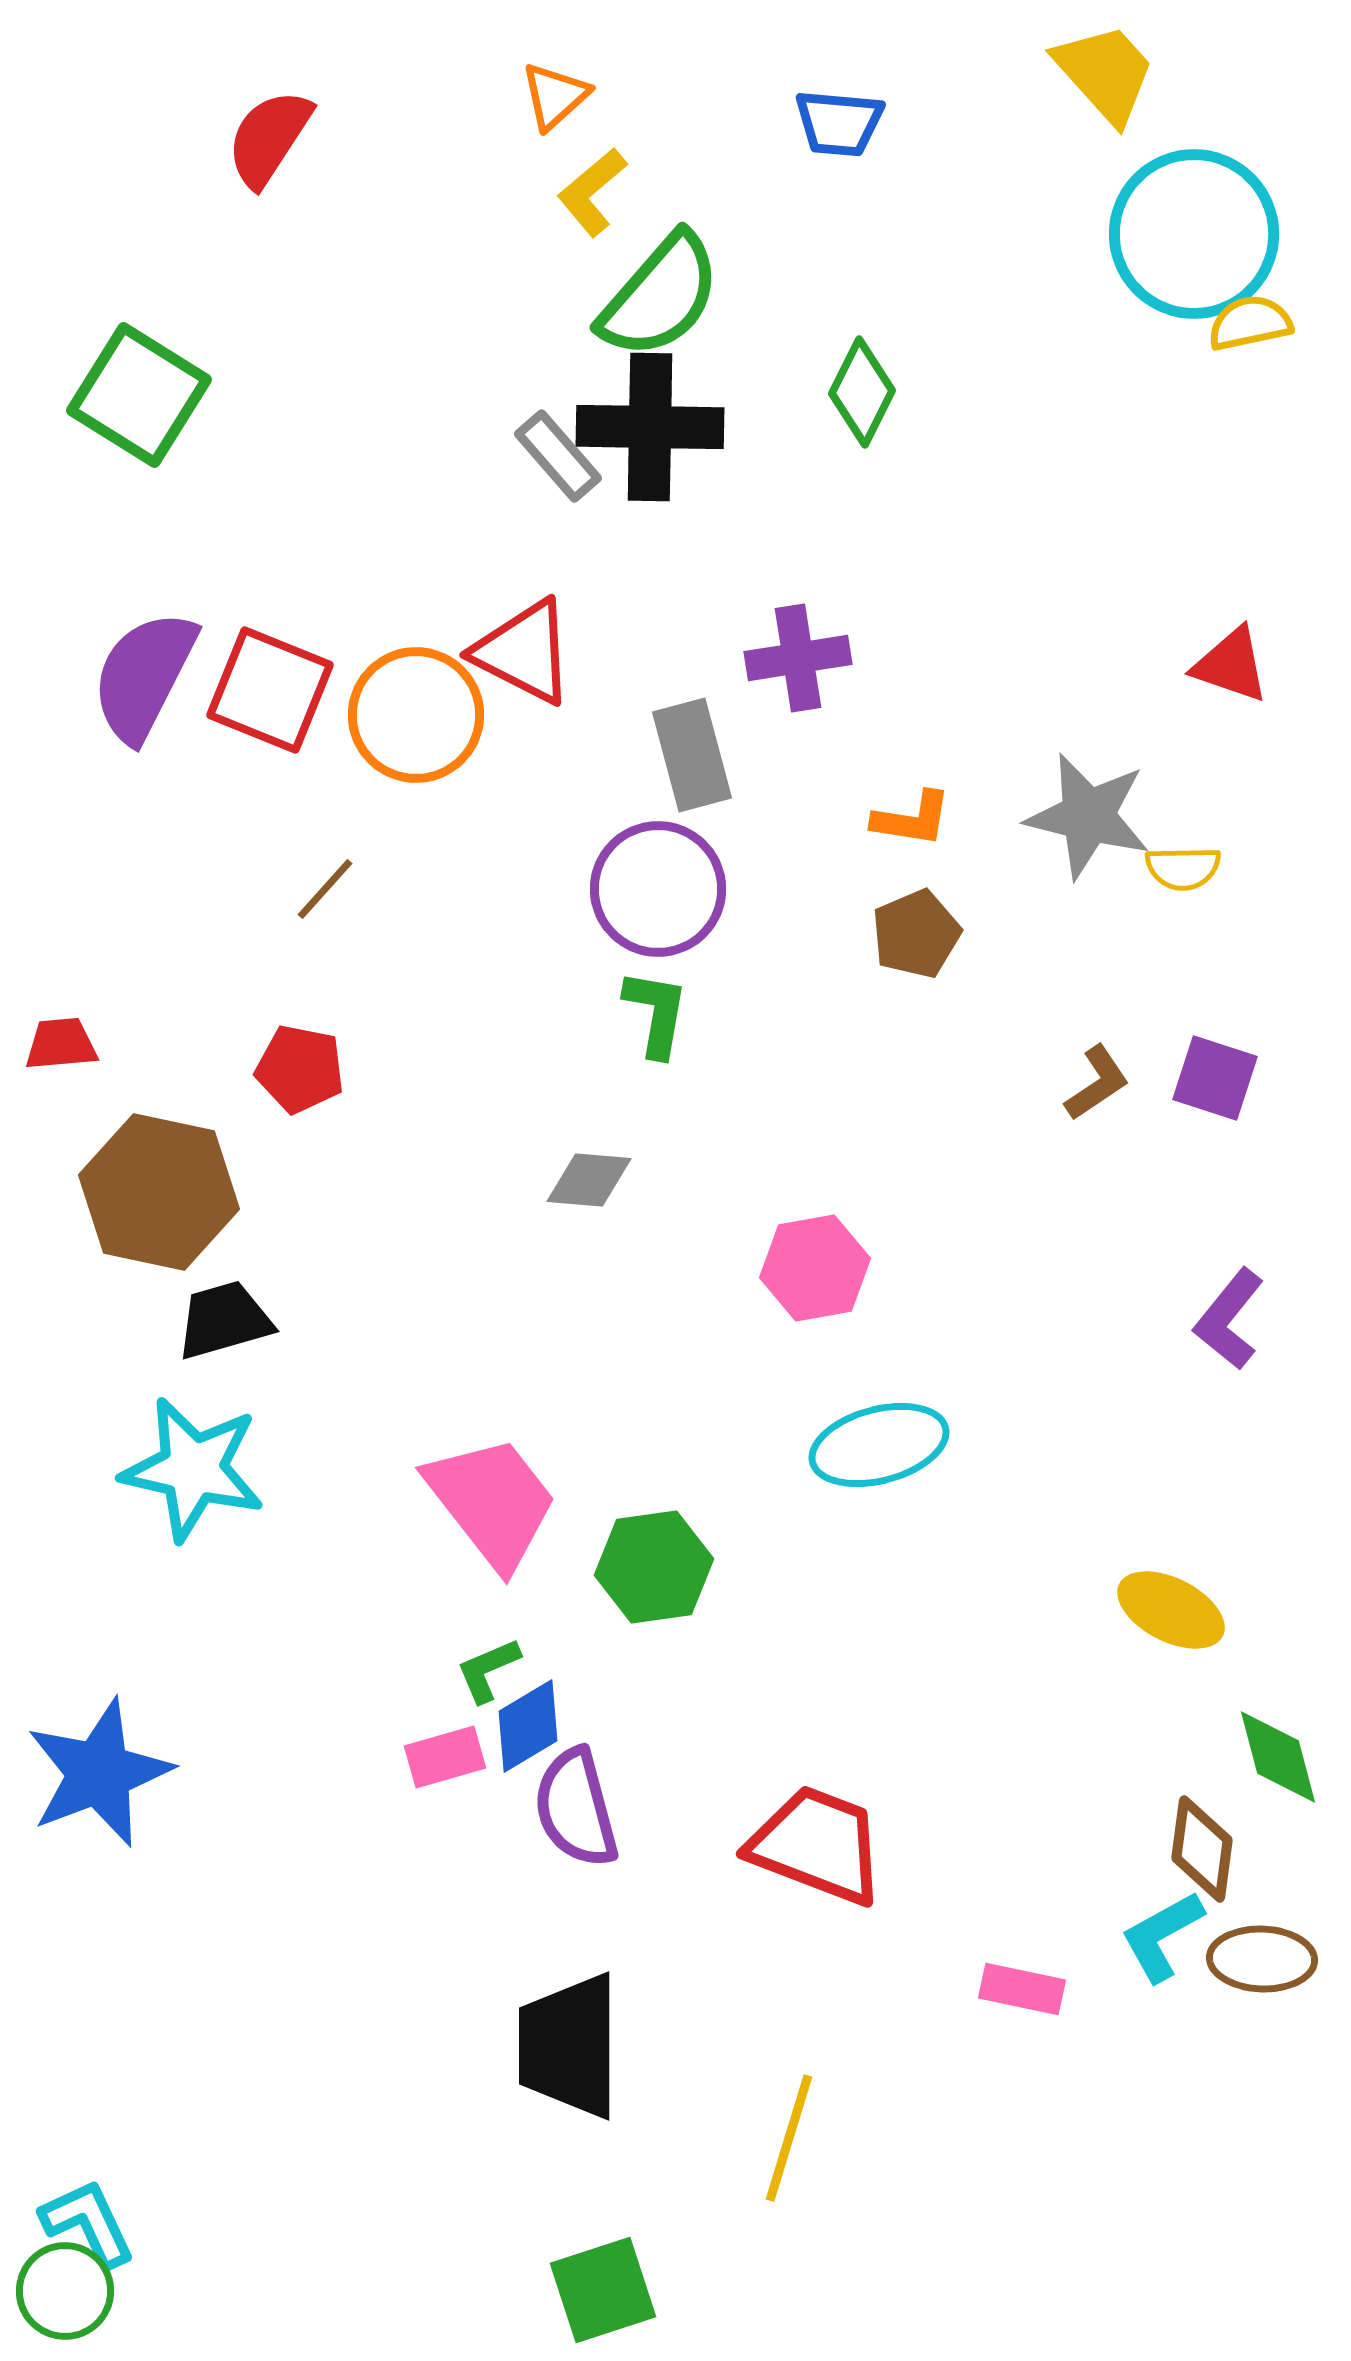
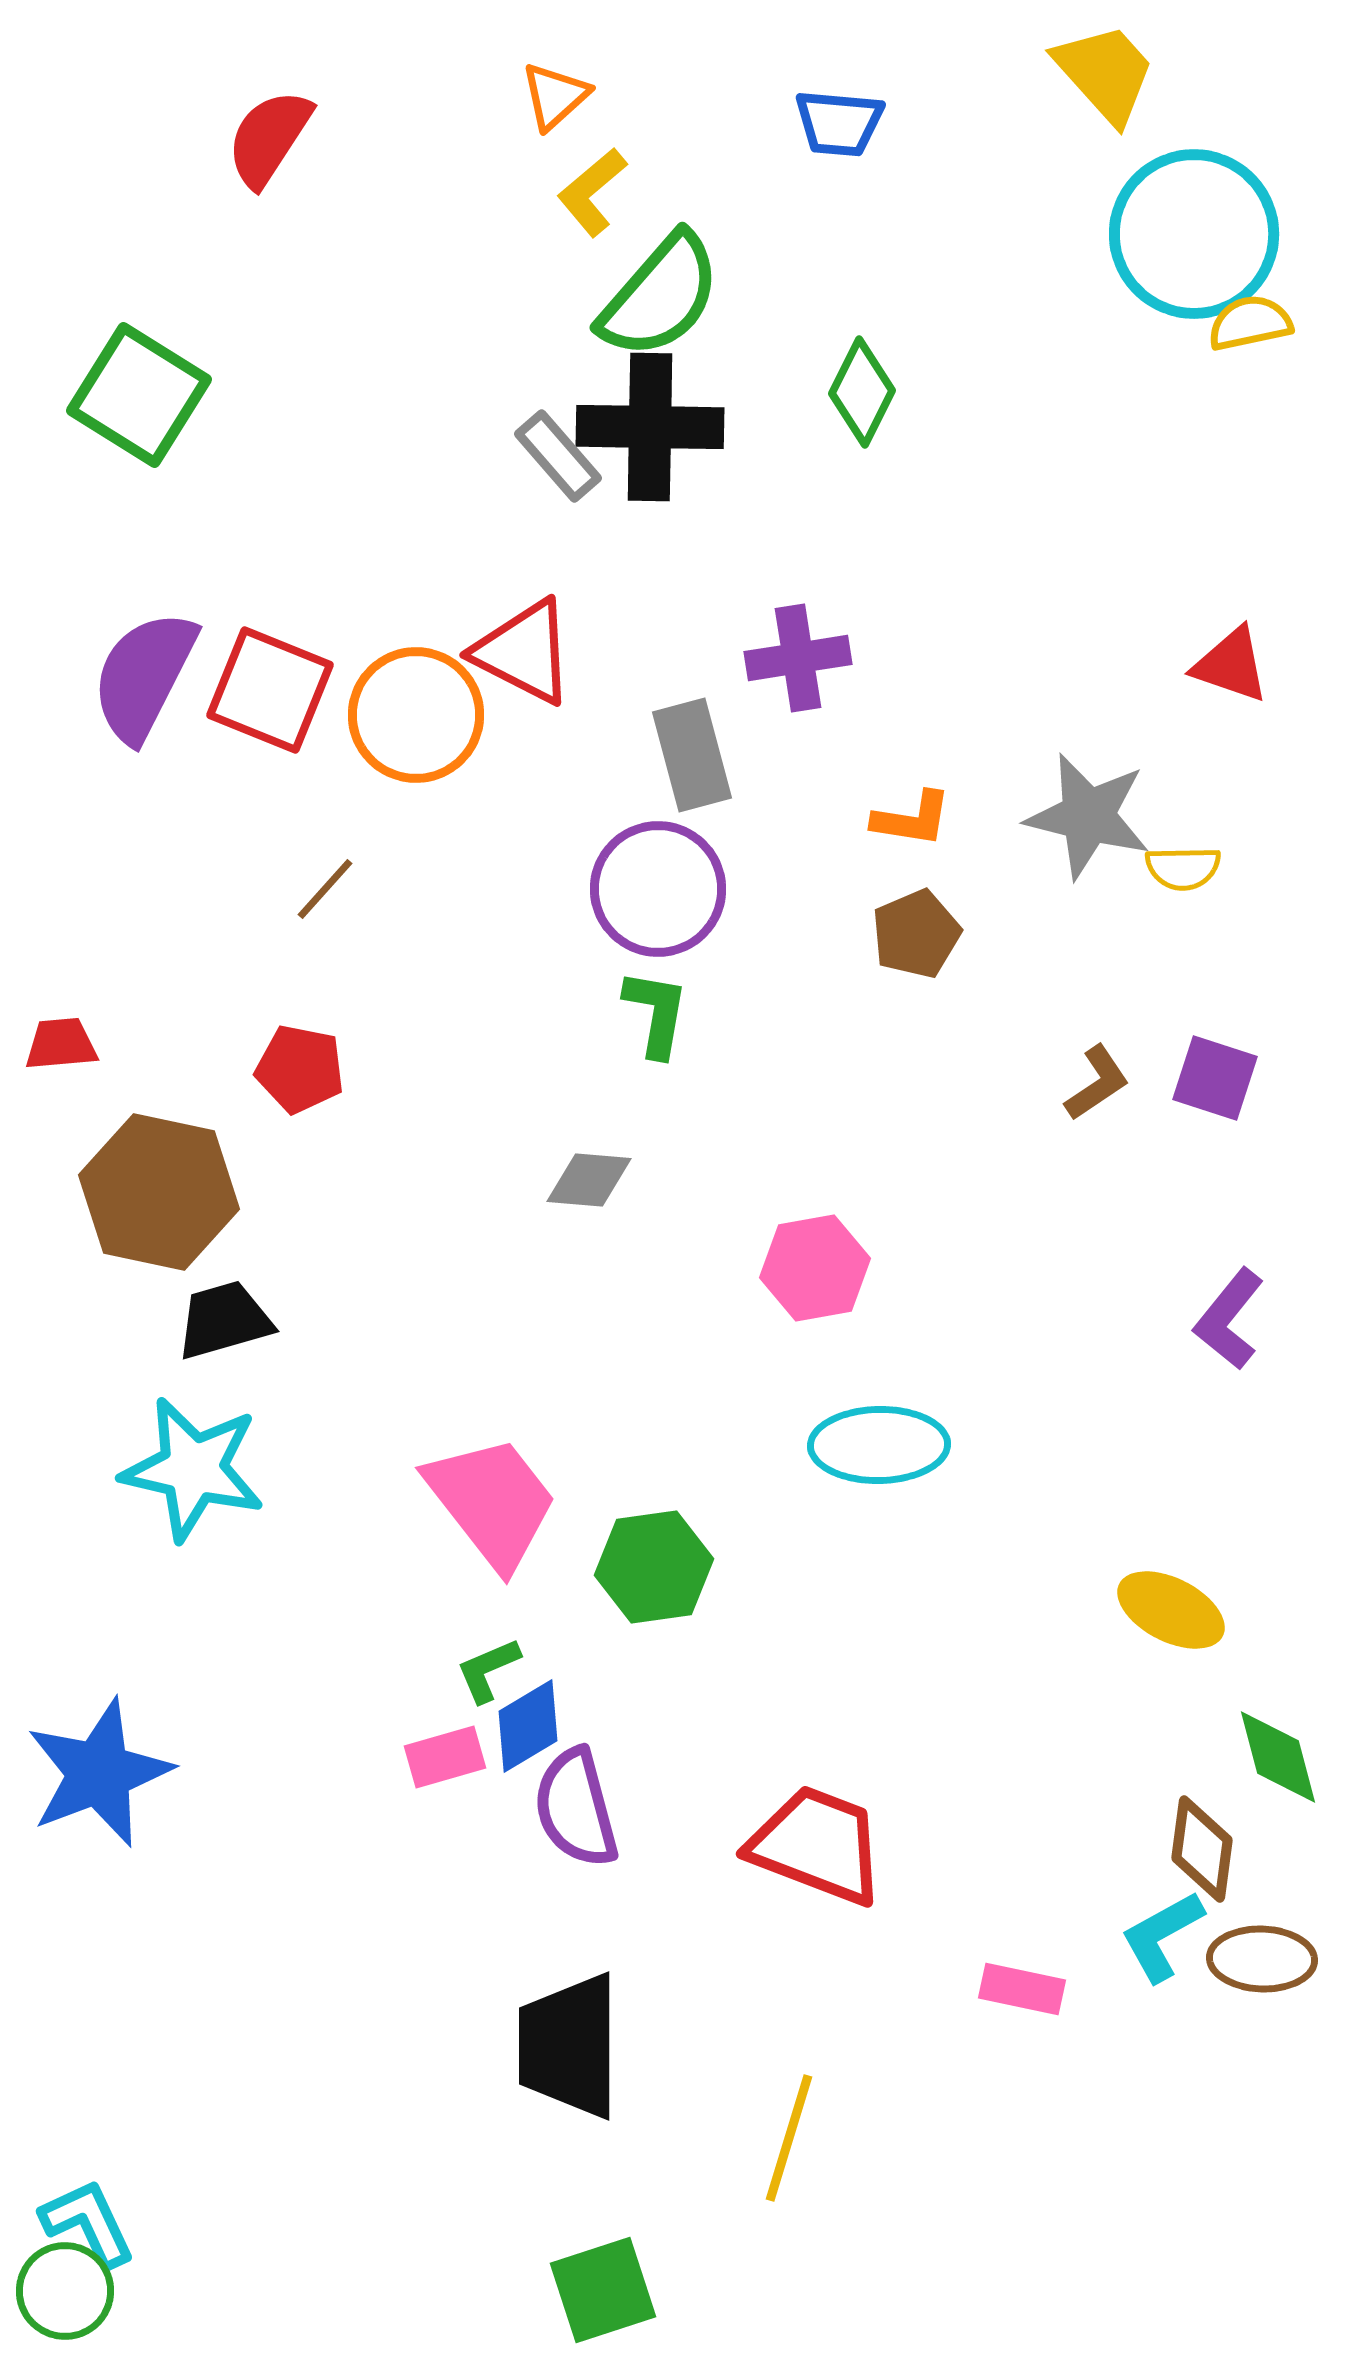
cyan ellipse at (879, 1445): rotated 14 degrees clockwise
